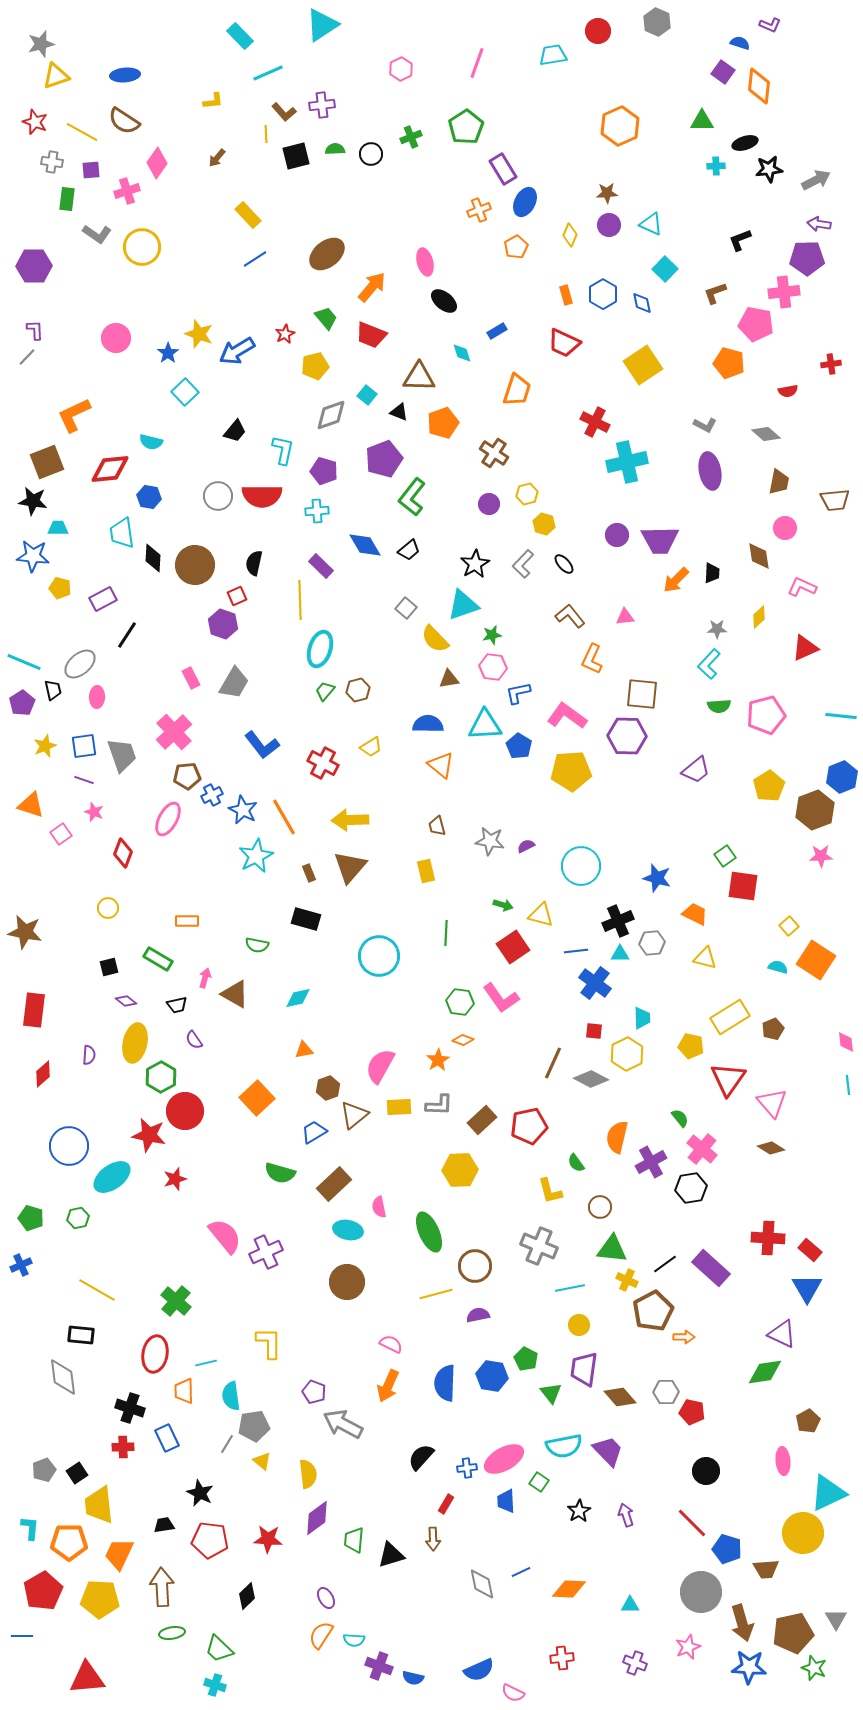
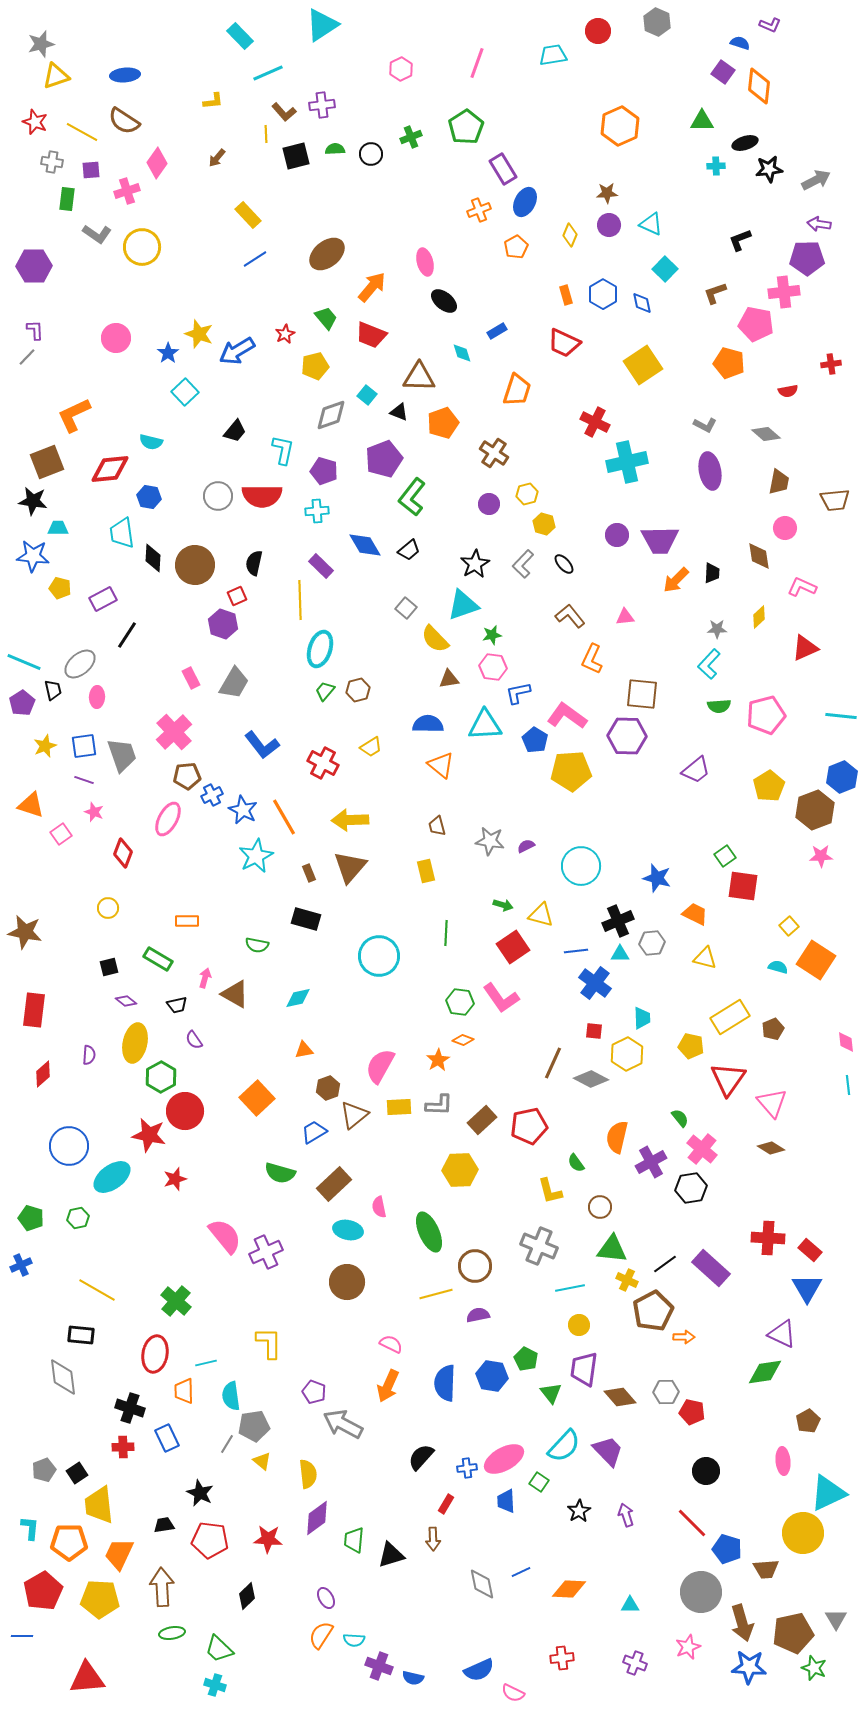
blue pentagon at (519, 746): moved 16 px right, 6 px up
cyan semicircle at (564, 1446): rotated 36 degrees counterclockwise
